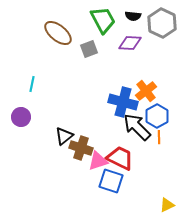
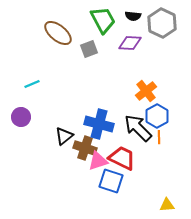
cyan line: rotated 56 degrees clockwise
blue cross: moved 24 px left, 22 px down
black arrow: moved 1 px right, 1 px down
brown cross: moved 4 px right
red trapezoid: moved 2 px right
yellow triangle: rotated 21 degrees clockwise
